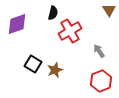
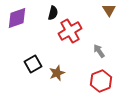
purple diamond: moved 6 px up
black square: rotated 30 degrees clockwise
brown star: moved 2 px right, 3 px down
